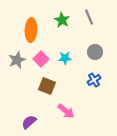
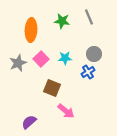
green star: moved 1 px down; rotated 21 degrees counterclockwise
gray circle: moved 1 px left, 2 px down
gray star: moved 1 px right, 3 px down
blue cross: moved 6 px left, 8 px up
brown square: moved 5 px right, 2 px down
